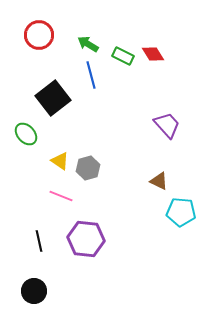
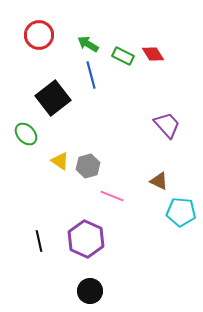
gray hexagon: moved 2 px up
pink line: moved 51 px right
purple hexagon: rotated 18 degrees clockwise
black circle: moved 56 px right
